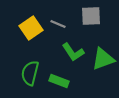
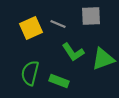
yellow square: rotated 10 degrees clockwise
